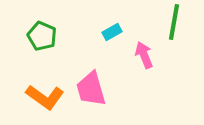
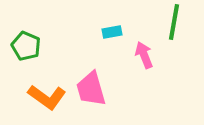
cyan rectangle: rotated 18 degrees clockwise
green pentagon: moved 16 px left, 10 px down
orange L-shape: moved 2 px right
